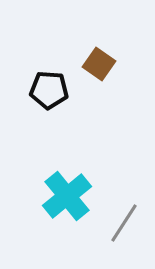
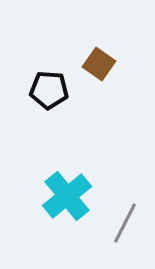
gray line: moved 1 px right; rotated 6 degrees counterclockwise
